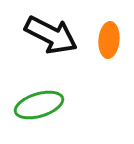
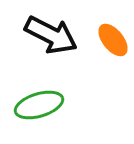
orange ellipse: moved 4 px right; rotated 44 degrees counterclockwise
